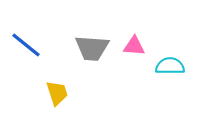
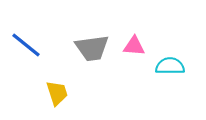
gray trapezoid: rotated 12 degrees counterclockwise
